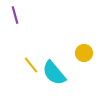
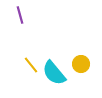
purple line: moved 5 px right
yellow circle: moved 3 px left, 11 px down
